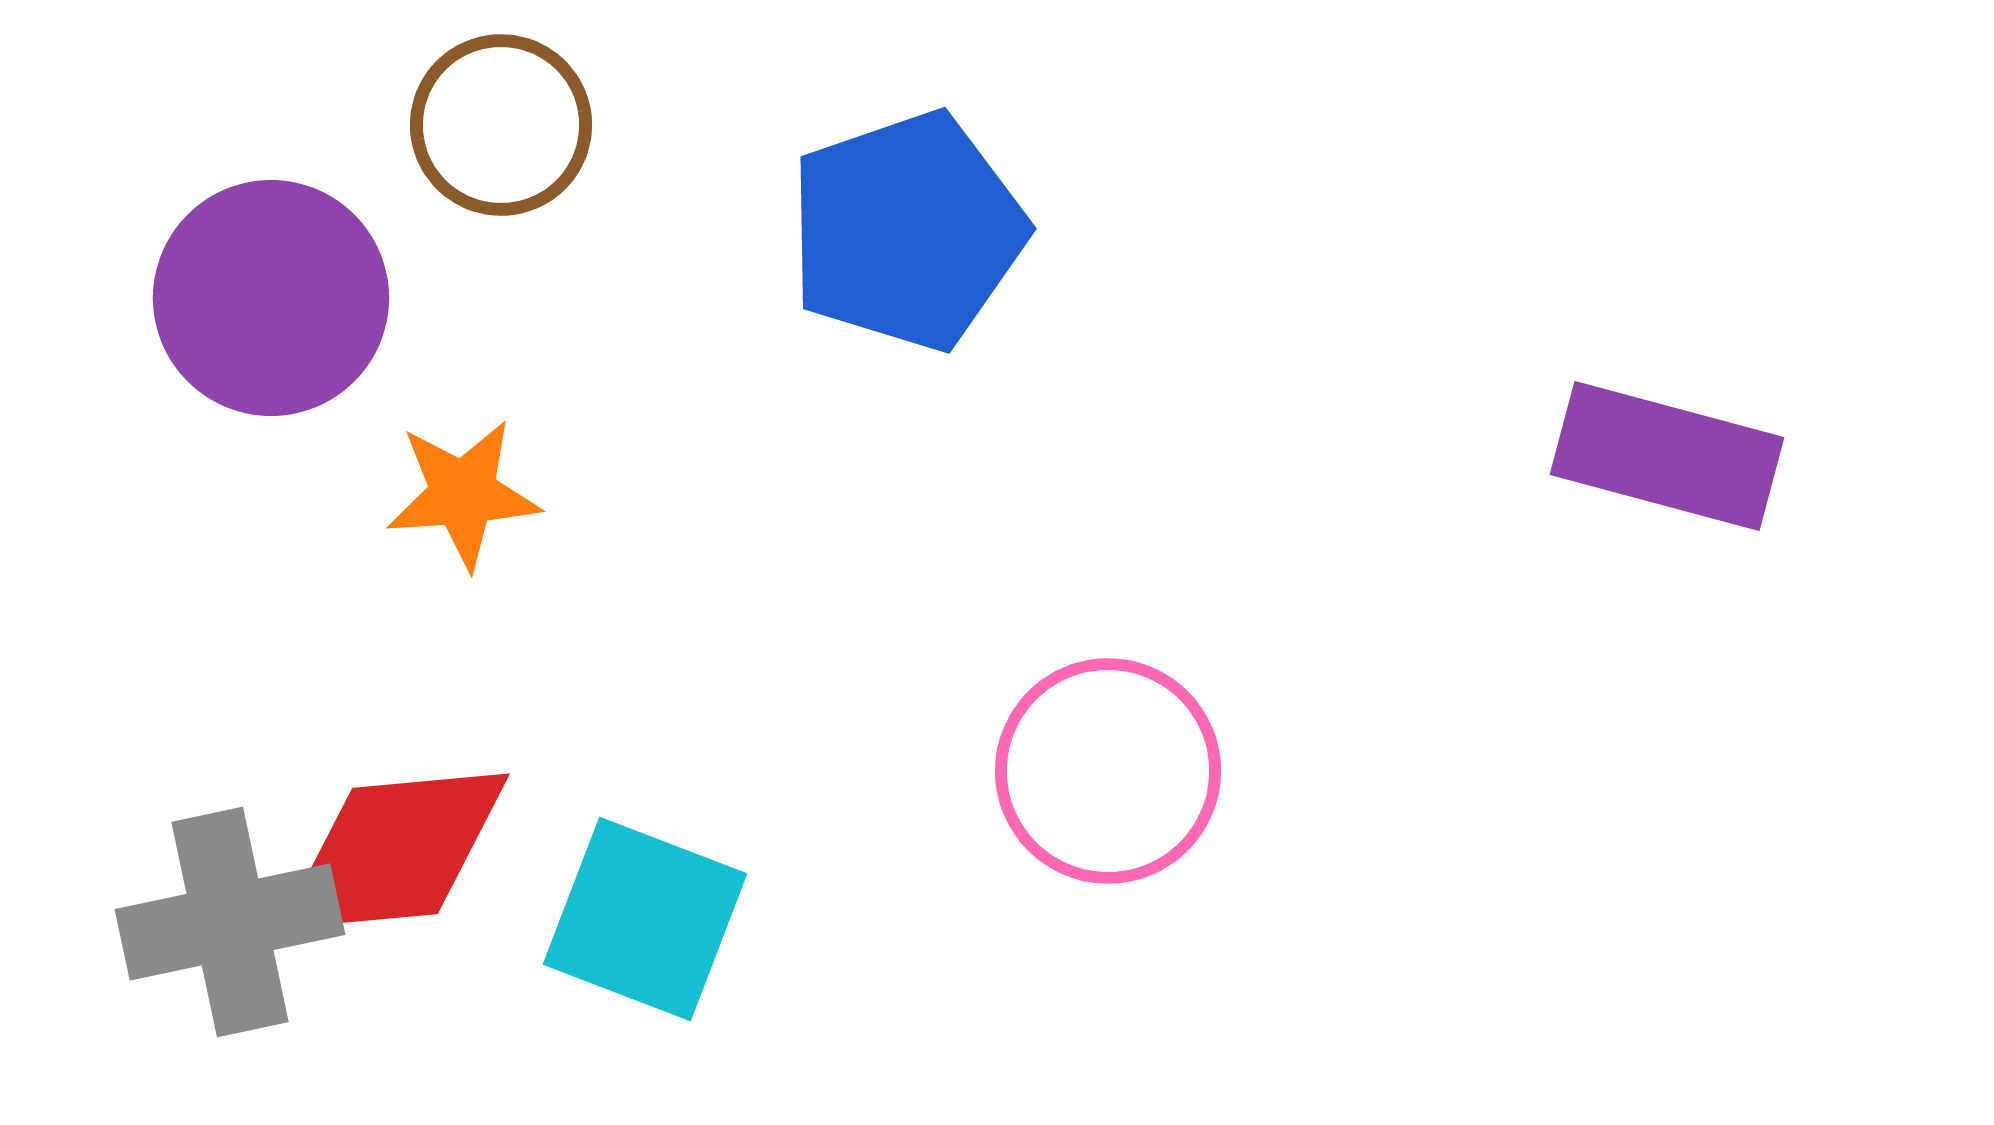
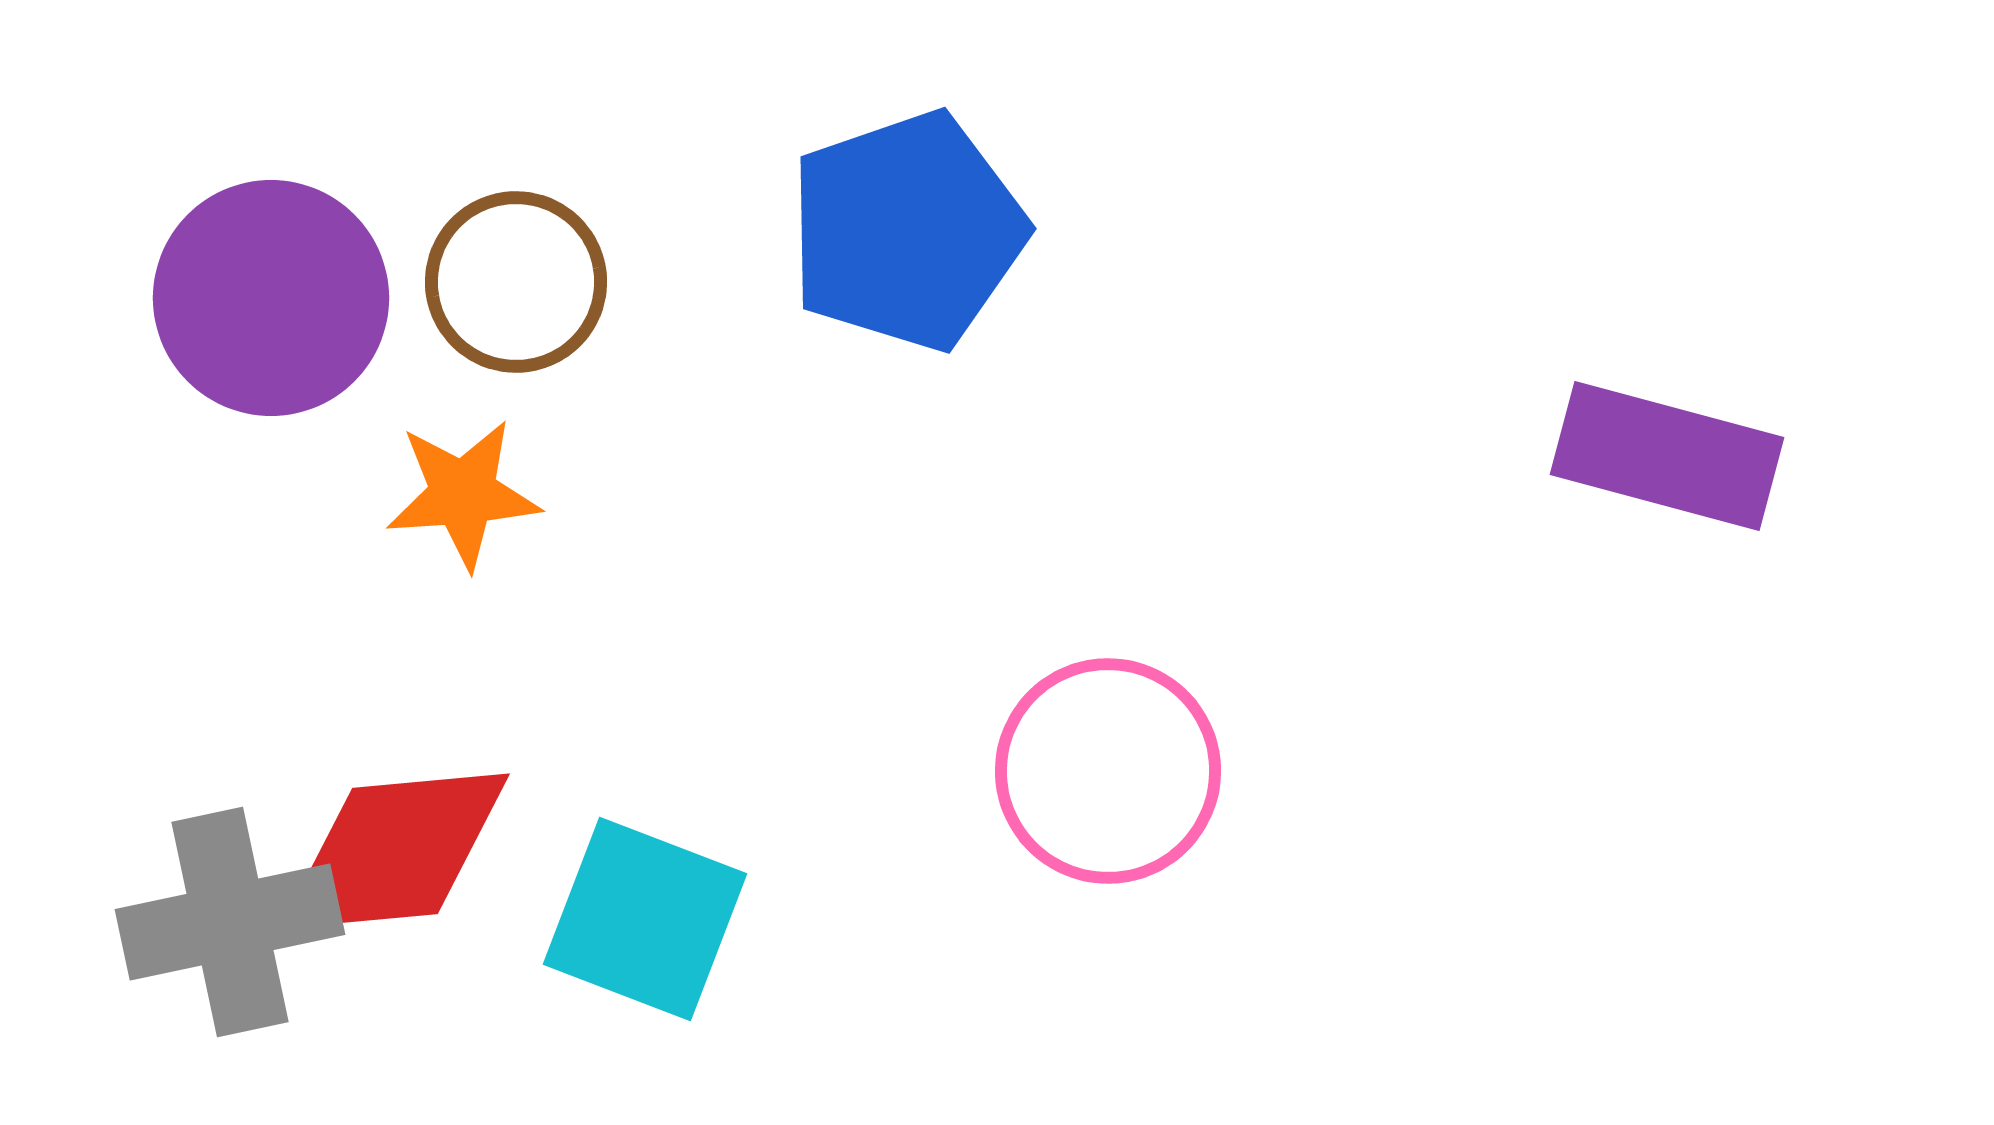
brown circle: moved 15 px right, 157 px down
